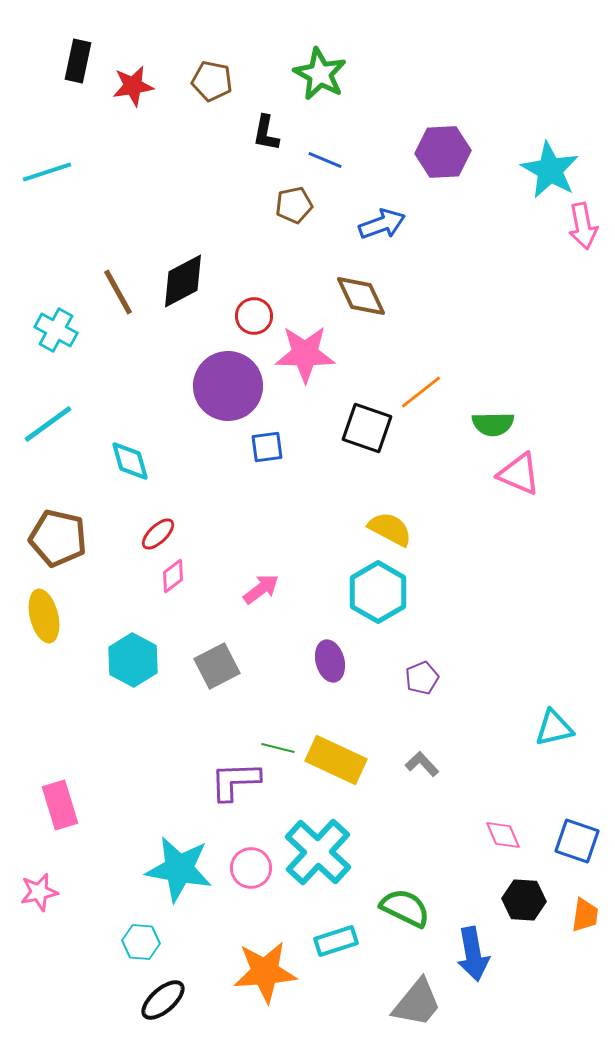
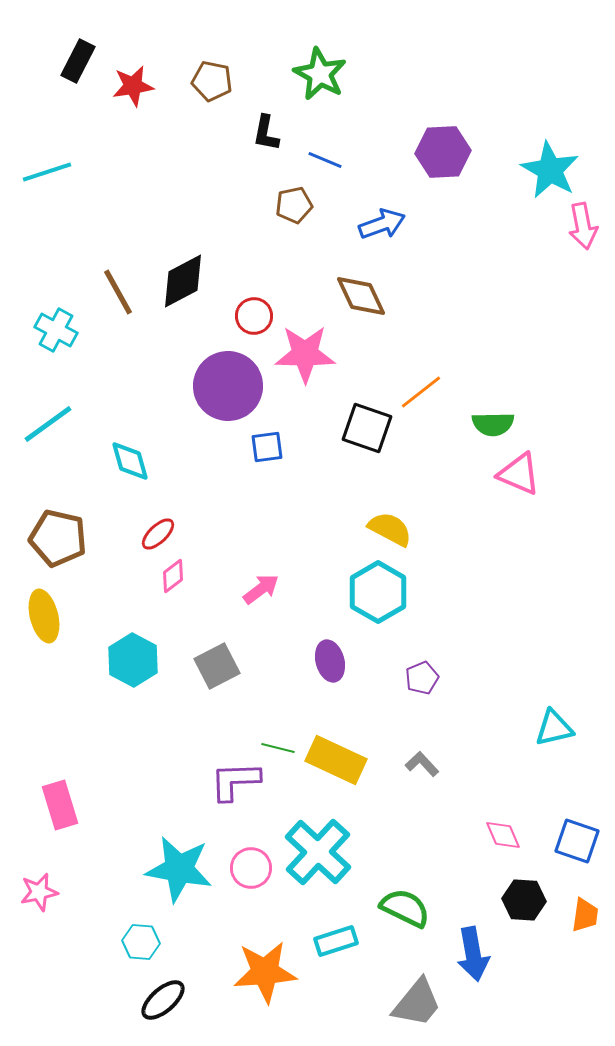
black rectangle at (78, 61): rotated 15 degrees clockwise
